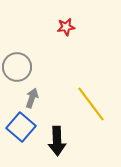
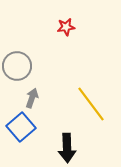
gray circle: moved 1 px up
blue square: rotated 8 degrees clockwise
black arrow: moved 10 px right, 7 px down
